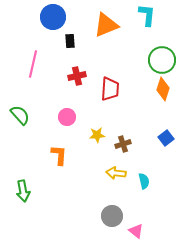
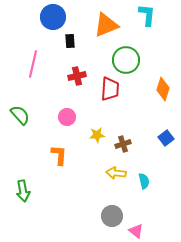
green circle: moved 36 px left
